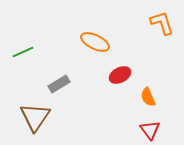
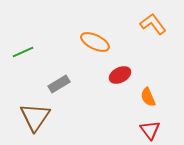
orange L-shape: moved 9 px left, 1 px down; rotated 20 degrees counterclockwise
